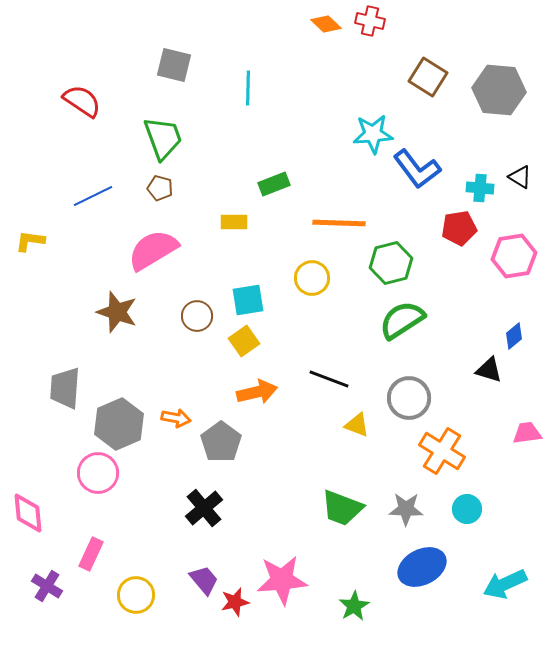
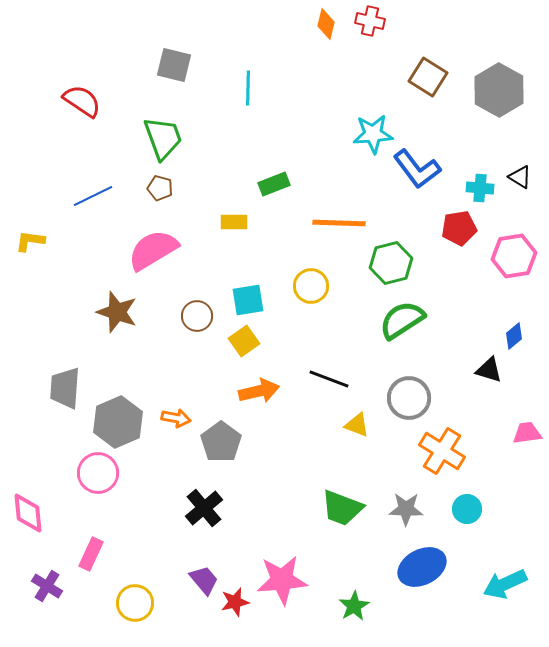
orange diamond at (326, 24): rotated 60 degrees clockwise
gray hexagon at (499, 90): rotated 24 degrees clockwise
yellow circle at (312, 278): moved 1 px left, 8 px down
orange arrow at (257, 392): moved 2 px right, 1 px up
gray hexagon at (119, 424): moved 1 px left, 2 px up
yellow circle at (136, 595): moved 1 px left, 8 px down
